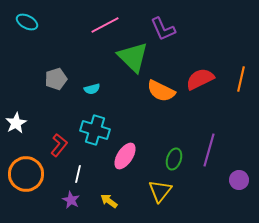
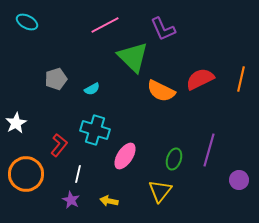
cyan semicircle: rotated 14 degrees counterclockwise
yellow arrow: rotated 24 degrees counterclockwise
